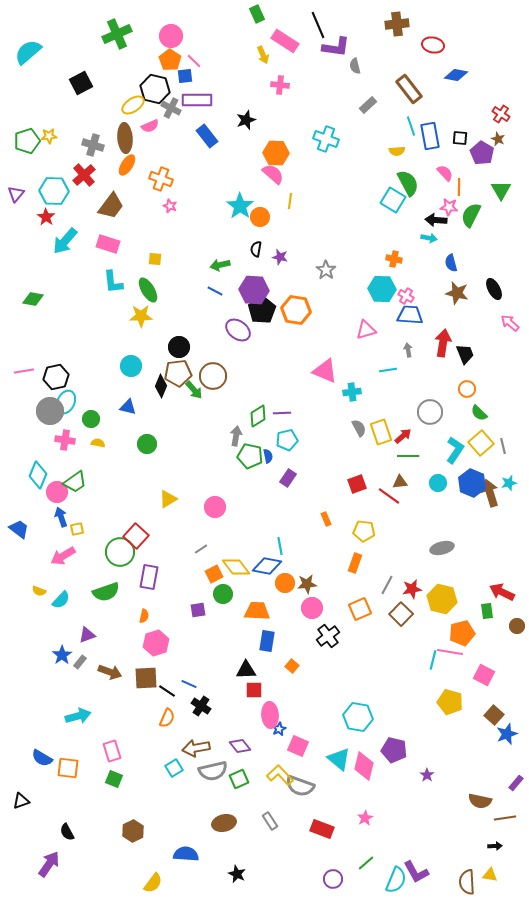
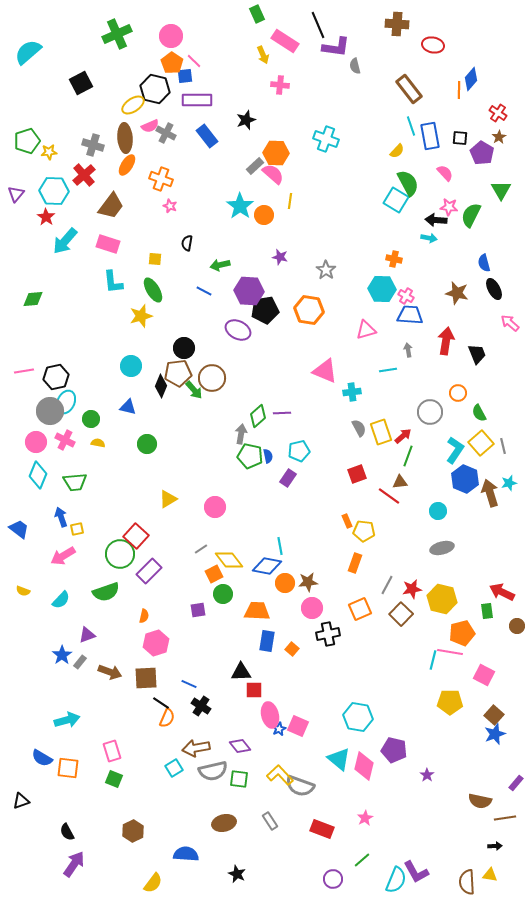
brown cross at (397, 24): rotated 10 degrees clockwise
orange pentagon at (170, 60): moved 2 px right, 3 px down
blue diamond at (456, 75): moved 15 px right, 4 px down; rotated 60 degrees counterclockwise
gray rectangle at (368, 105): moved 113 px left, 61 px down
gray cross at (171, 108): moved 5 px left, 25 px down
red cross at (501, 114): moved 3 px left, 1 px up
yellow star at (49, 136): moved 16 px down
brown star at (498, 139): moved 1 px right, 2 px up; rotated 16 degrees clockwise
yellow semicircle at (397, 151): rotated 42 degrees counterclockwise
orange line at (459, 187): moved 97 px up
cyan square at (393, 200): moved 3 px right
orange circle at (260, 217): moved 4 px right, 2 px up
black semicircle at (256, 249): moved 69 px left, 6 px up
blue semicircle at (451, 263): moved 33 px right
green ellipse at (148, 290): moved 5 px right
purple hexagon at (254, 290): moved 5 px left, 1 px down
blue line at (215, 291): moved 11 px left
green diamond at (33, 299): rotated 15 degrees counterclockwise
black pentagon at (262, 310): moved 3 px right; rotated 24 degrees clockwise
orange hexagon at (296, 310): moved 13 px right
yellow star at (141, 316): rotated 15 degrees counterclockwise
purple ellipse at (238, 330): rotated 10 degrees counterclockwise
red arrow at (443, 343): moved 3 px right, 2 px up
black circle at (179, 347): moved 5 px right, 1 px down
black trapezoid at (465, 354): moved 12 px right
brown circle at (213, 376): moved 1 px left, 2 px down
orange circle at (467, 389): moved 9 px left, 4 px down
green semicircle at (479, 413): rotated 18 degrees clockwise
green diamond at (258, 416): rotated 10 degrees counterclockwise
gray arrow at (236, 436): moved 5 px right, 2 px up
pink cross at (65, 440): rotated 18 degrees clockwise
cyan pentagon at (287, 440): moved 12 px right, 11 px down
green line at (408, 456): rotated 70 degrees counterclockwise
green trapezoid at (75, 482): rotated 30 degrees clockwise
cyan circle at (438, 483): moved 28 px down
blue hexagon at (472, 483): moved 7 px left, 4 px up
red square at (357, 484): moved 10 px up
pink circle at (57, 492): moved 21 px left, 50 px up
orange rectangle at (326, 519): moved 21 px right, 2 px down
green circle at (120, 552): moved 2 px down
yellow diamond at (236, 567): moved 7 px left, 7 px up
purple rectangle at (149, 577): moved 6 px up; rotated 35 degrees clockwise
brown star at (307, 584): moved 1 px right, 2 px up
yellow semicircle at (39, 591): moved 16 px left
black cross at (328, 636): moved 2 px up; rotated 25 degrees clockwise
orange square at (292, 666): moved 17 px up
black triangle at (246, 670): moved 5 px left, 2 px down
black line at (167, 691): moved 6 px left, 12 px down
yellow pentagon at (450, 702): rotated 15 degrees counterclockwise
pink ellipse at (270, 715): rotated 10 degrees counterclockwise
cyan arrow at (78, 716): moved 11 px left, 4 px down
blue star at (507, 734): moved 12 px left
pink square at (298, 746): moved 20 px up
green square at (239, 779): rotated 30 degrees clockwise
green line at (366, 863): moved 4 px left, 3 px up
purple arrow at (49, 864): moved 25 px right
